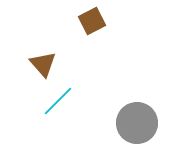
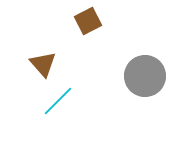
brown square: moved 4 px left
gray circle: moved 8 px right, 47 px up
